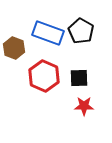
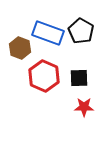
brown hexagon: moved 6 px right
red star: moved 1 px down
